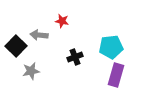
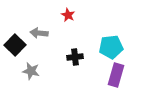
red star: moved 6 px right, 6 px up; rotated 16 degrees clockwise
gray arrow: moved 2 px up
black square: moved 1 px left, 1 px up
black cross: rotated 14 degrees clockwise
gray star: rotated 24 degrees clockwise
